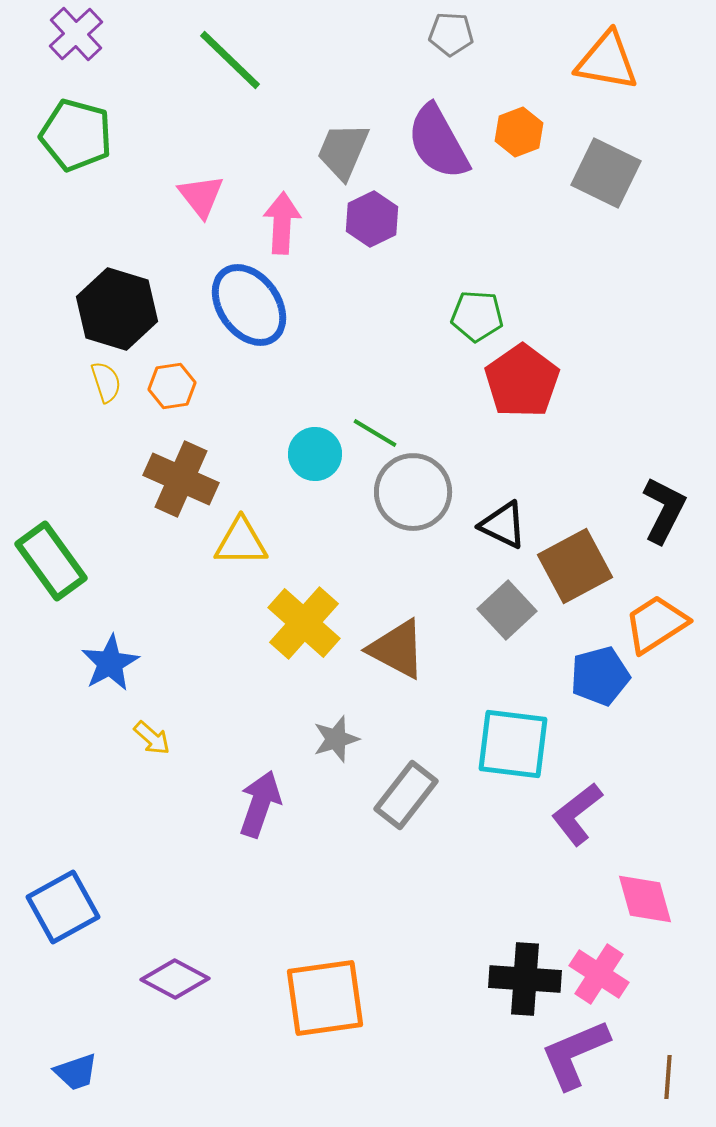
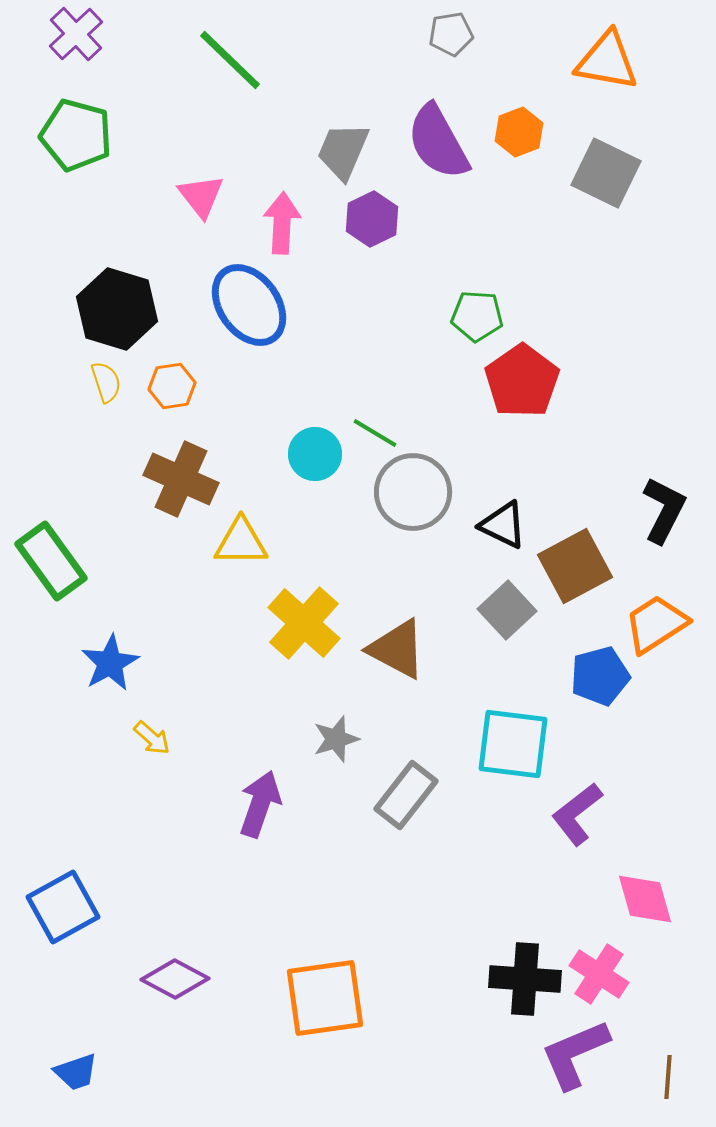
gray pentagon at (451, 34): rotated 12 degrees counterclockwise
